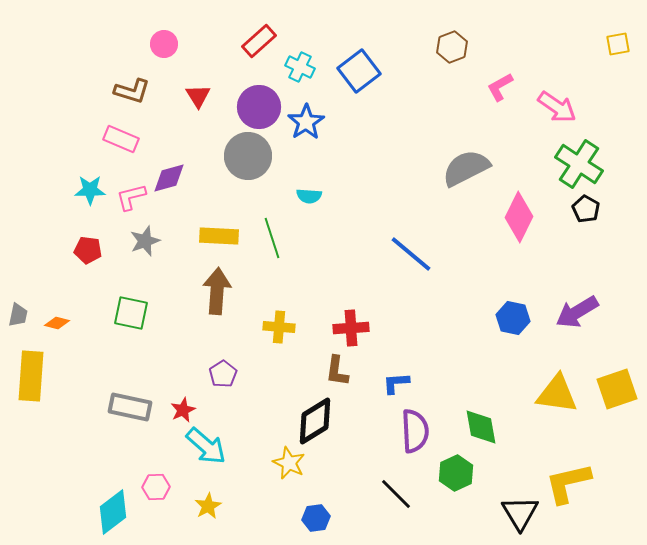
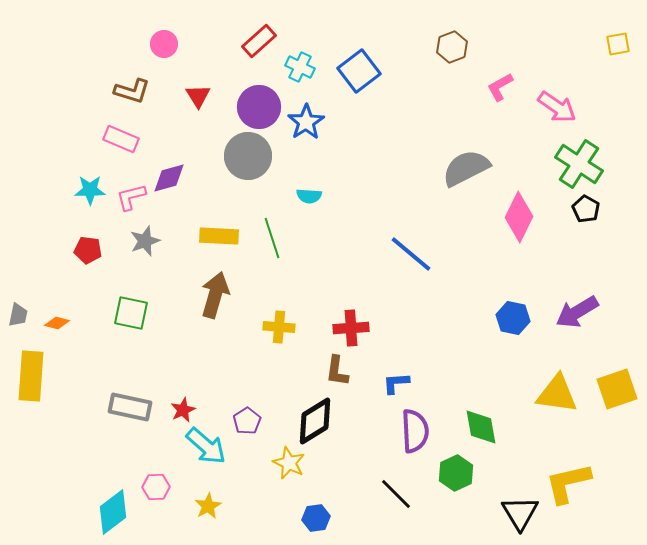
brown arrow at (217, 291): moved 2 px left, 4 px down; rotated 12 degrees clockwise
purple pentagon at (223, 374): moved 24 px right, 47 px down
